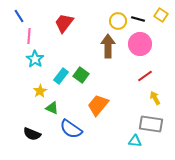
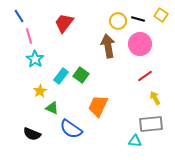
pink line: rotated 21 degrees counterclockwise
brown arrow: rotated 10 degrees counterclockwise
orange trapezoid: moved 1 px down; rotated 15 degrees counterclockwise
gray rectangle: rotated 15 degrees counterclockwise
